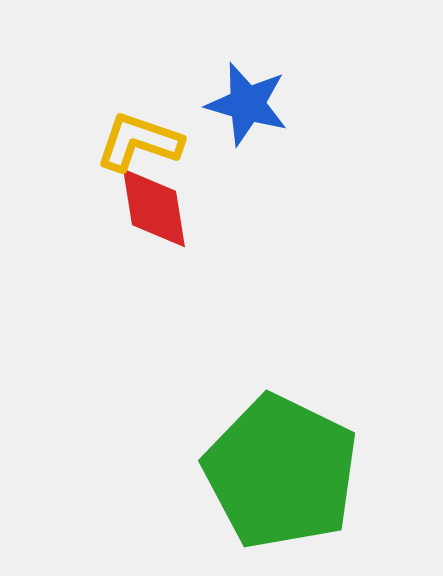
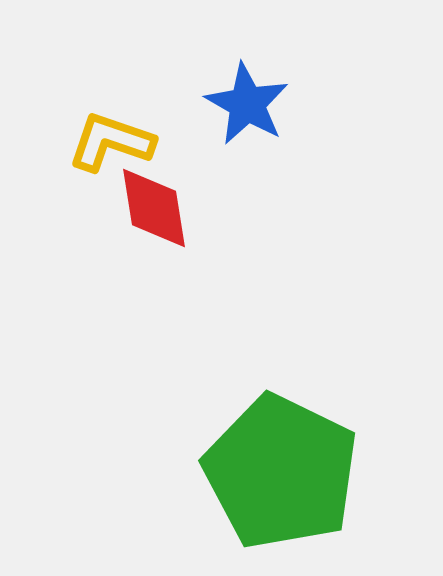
blue star: rotated 14 degrees clockwise
yellow L-shape: moved 28 px left
